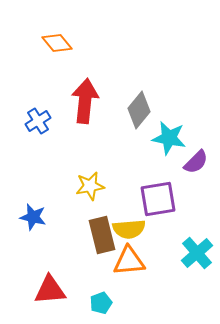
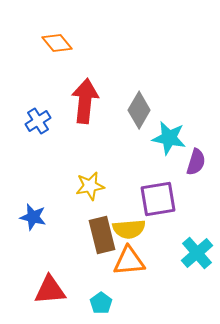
gray diamond: rotated 9 degrees counterclockwise
purple semicircle: rotated 28 degrees counterclockwise
cyan pentagon: rotated 15 degrees counterclockwise
